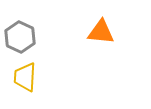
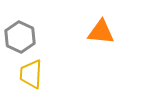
yellow trapezoid: moved 6 px right, 3 px up
